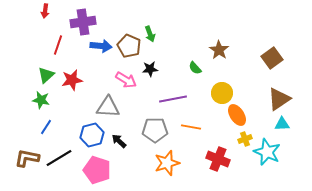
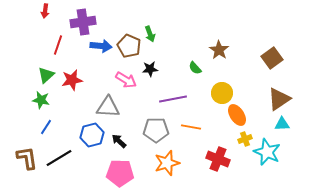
gray pentagon: moved 1 px right
brown L-shape: rotated 70 degrees clockwise
pink pentagon: moved 23 px right, 3 px down; rotated 16 degrees counterclockwise
